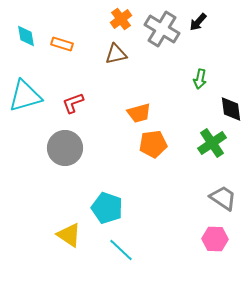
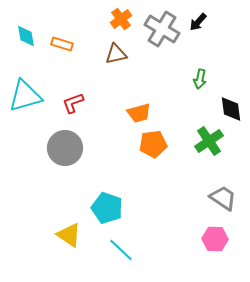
green cross: moved 3 px left, 2 px up
